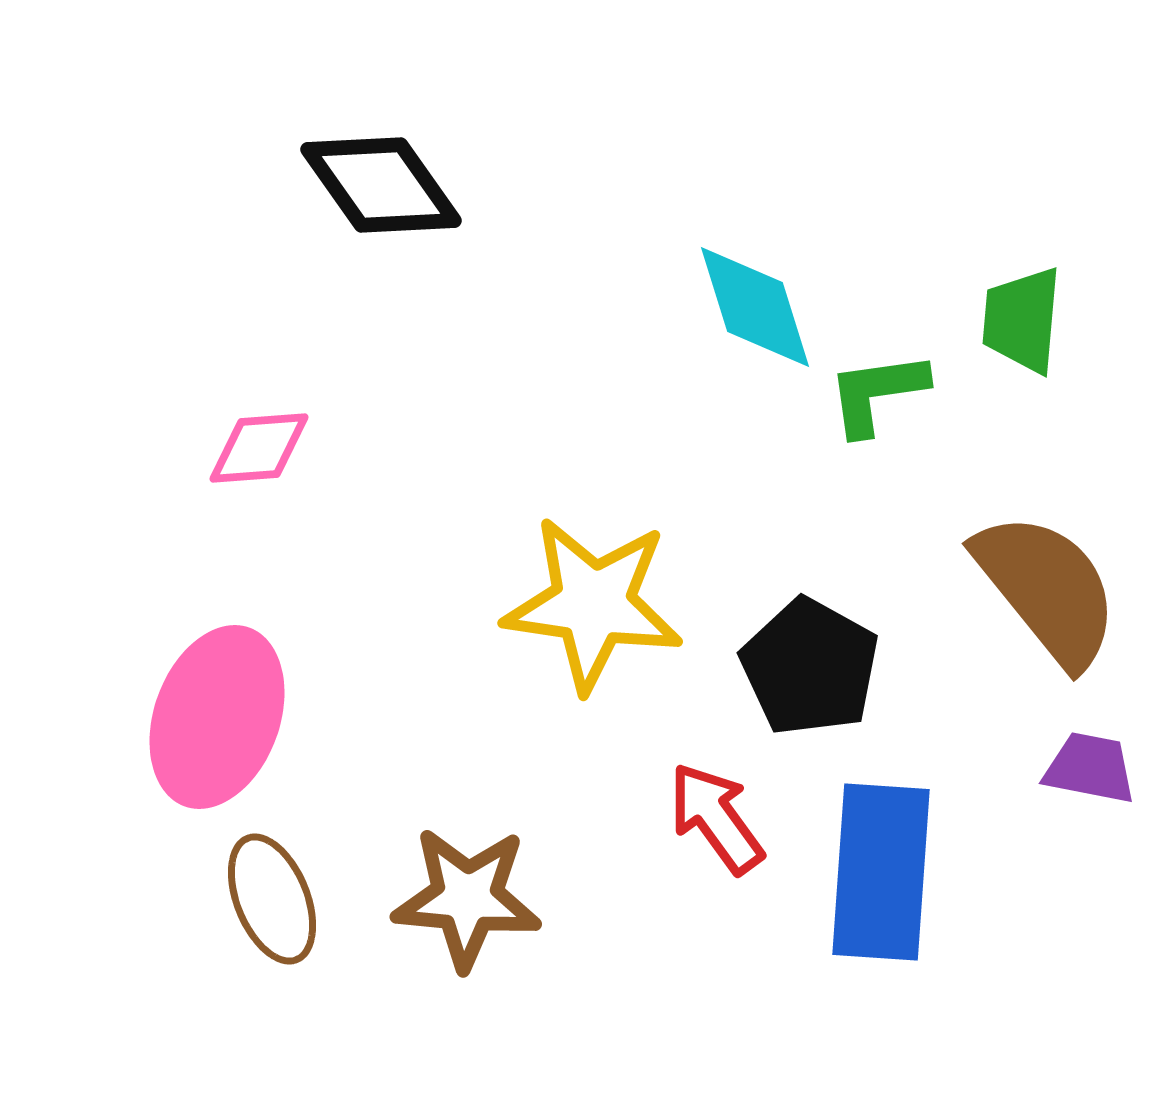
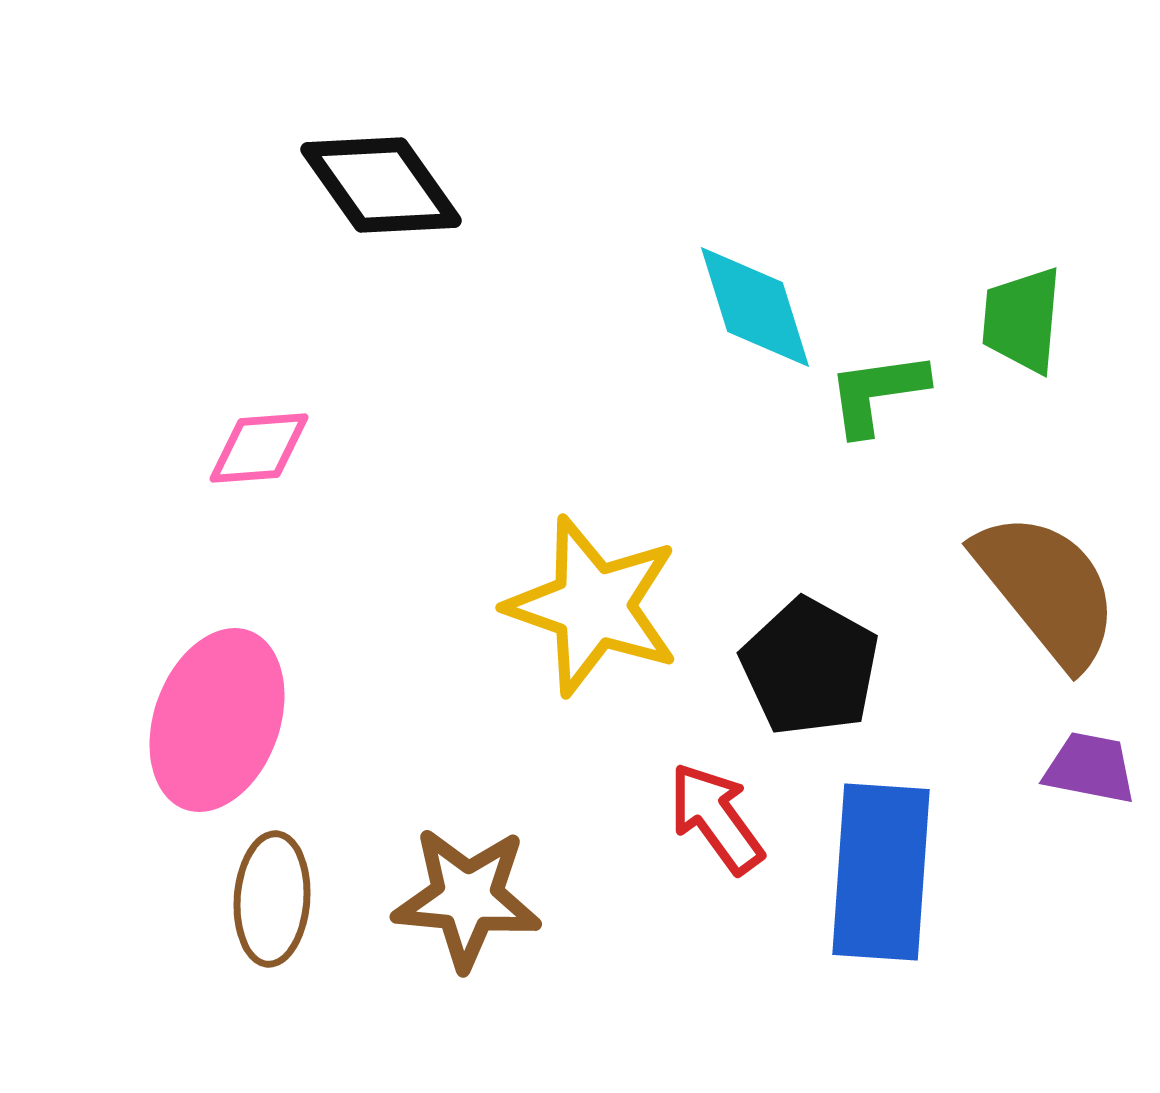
yellow star: moved 2 px down; rotated 11 degrees clockwise
pink ellipse: moved 3 px down
brown ellipse: rotated 26 degrees clockwise
